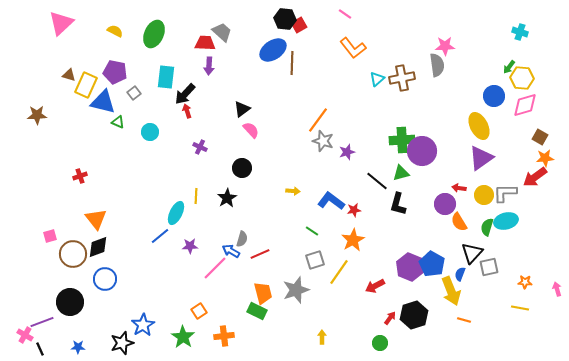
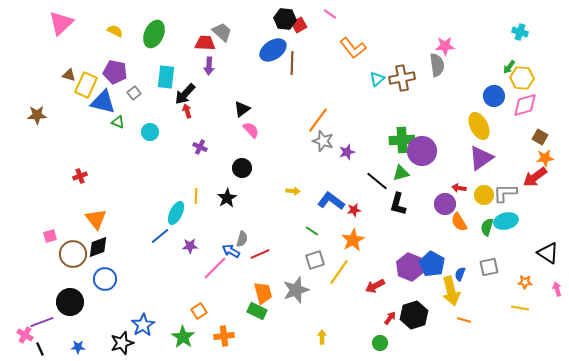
pink line at (345, 14): moved 15 px left
black triangle at (472, 253): moved 76 px right; rotated 40 degrees counterclockwise
yellow arrow at (451, 291): rotated 8 degrees clockwise
